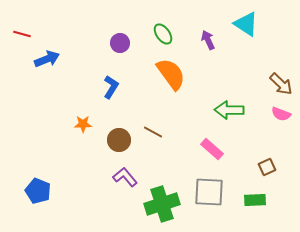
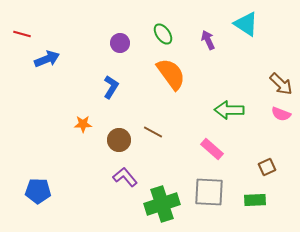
blue pentagon: rotated 20 degrees counterclockwise
